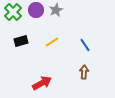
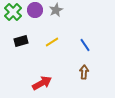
purple circle: moved 1 px left
